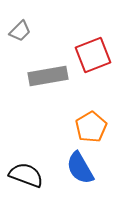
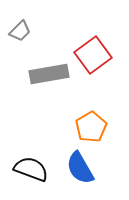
red square: rotated 15 degrees counterclockwise
gray rectangle: moved 1 px right, 2 px up
black semicircle: moved 5 px right, 6 px up
